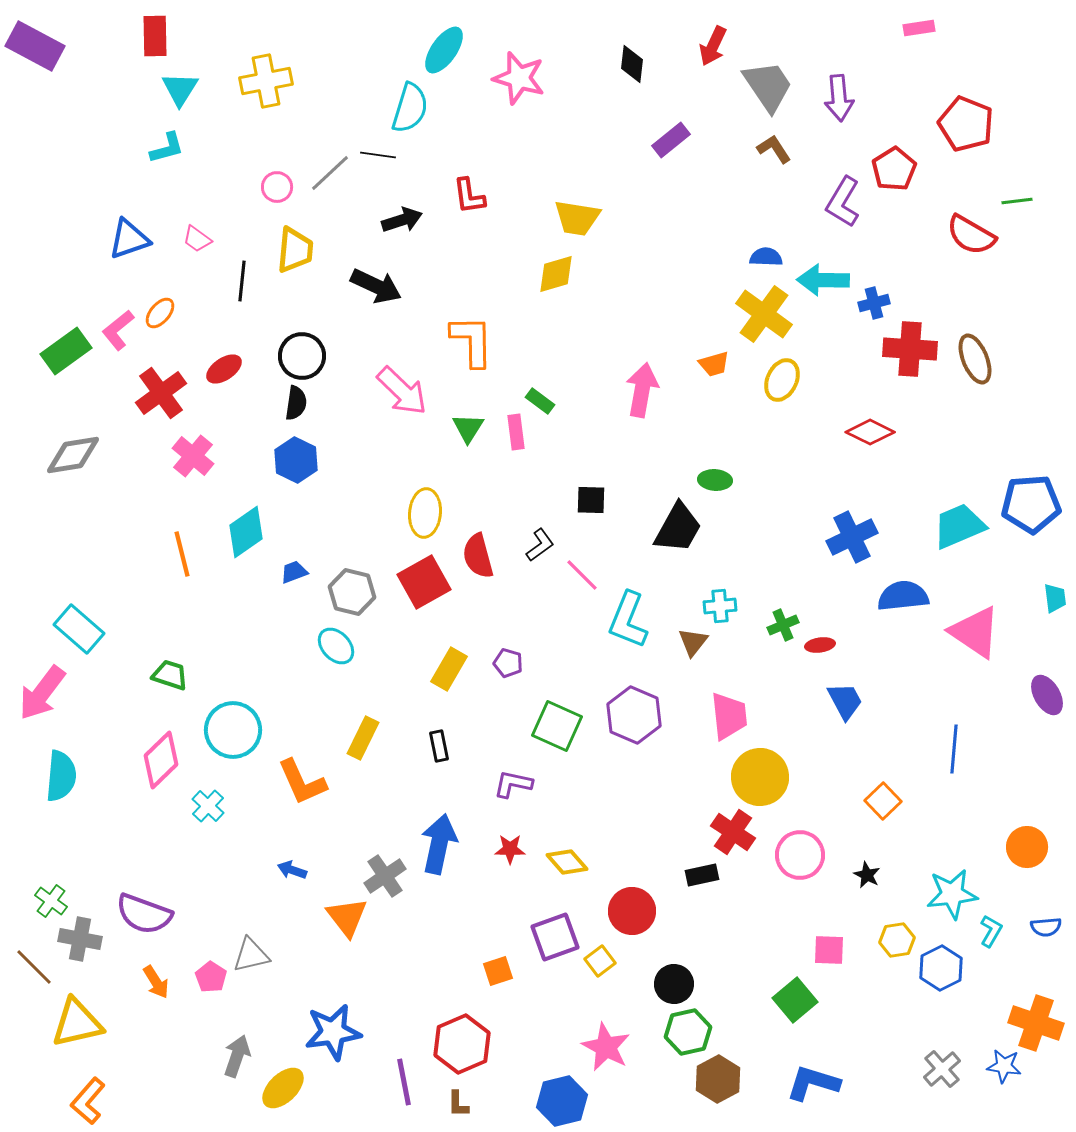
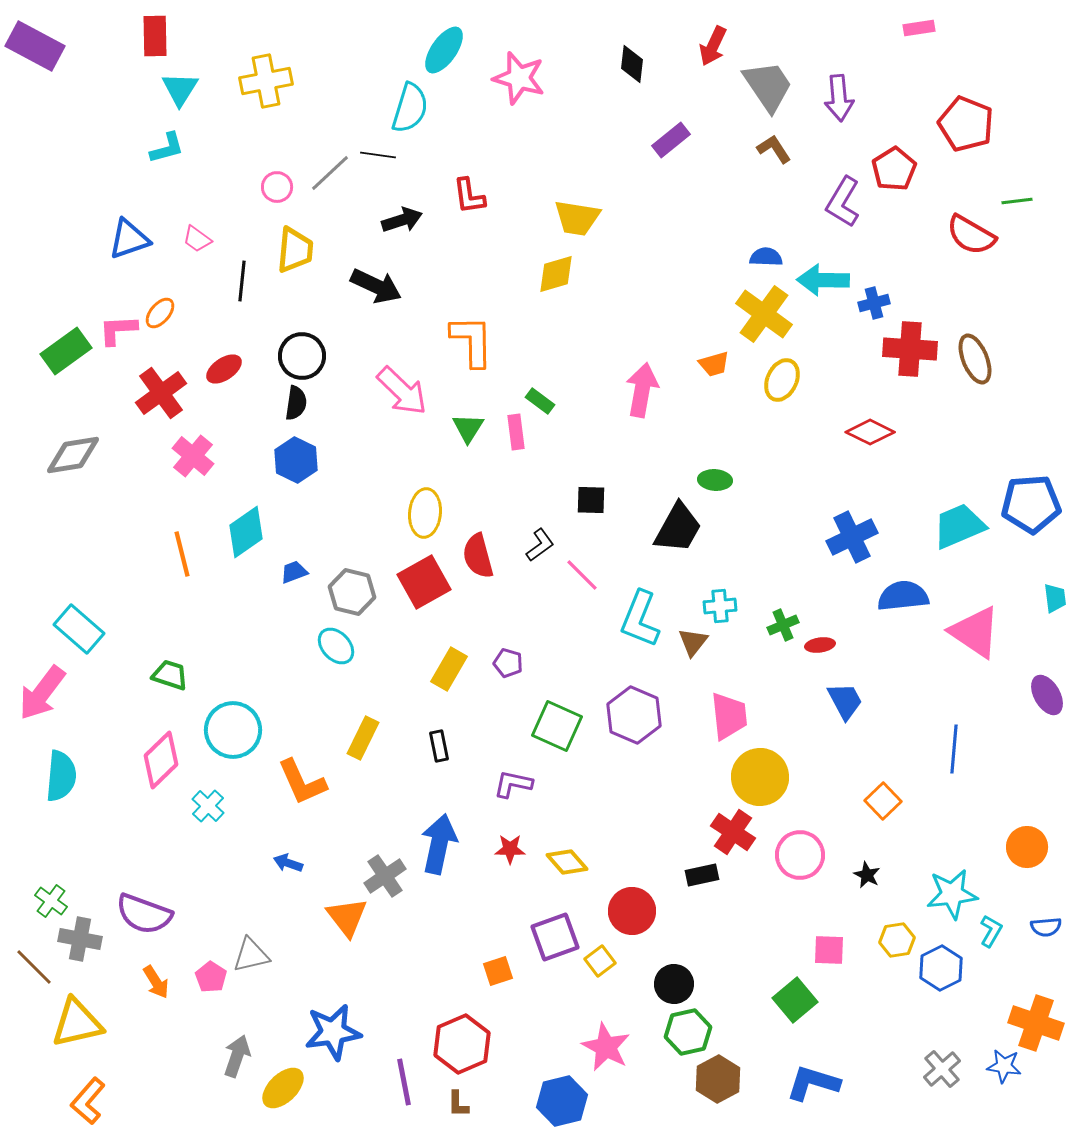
pink L-shape at (118, 330): rotated 36 degrees clockwise
cyan L-shape at (628, 620): moved 12 px right, 1 px up
blue arrow at (292, 870): moved 4 px left, 7 px up
